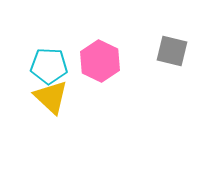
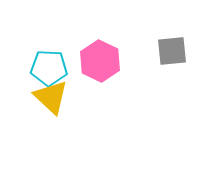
gray square: rotated 20 degrees counterclockwise
cyan pentagon: moved 2 px down
